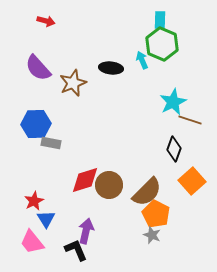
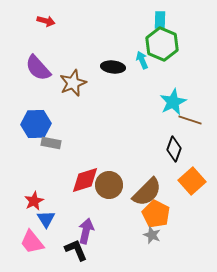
black ellipse: moved 2 px right, 1 px up
